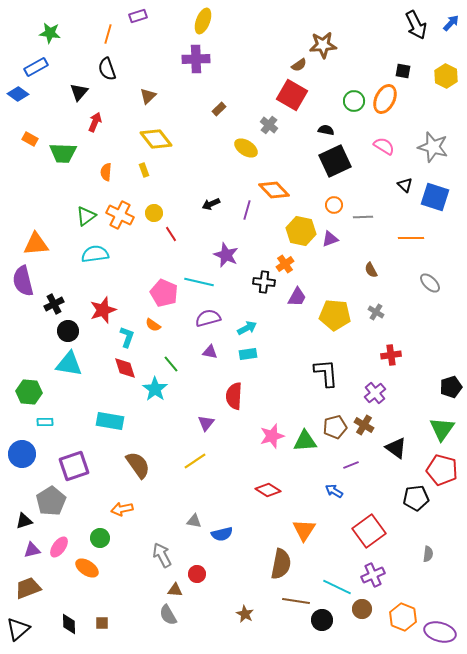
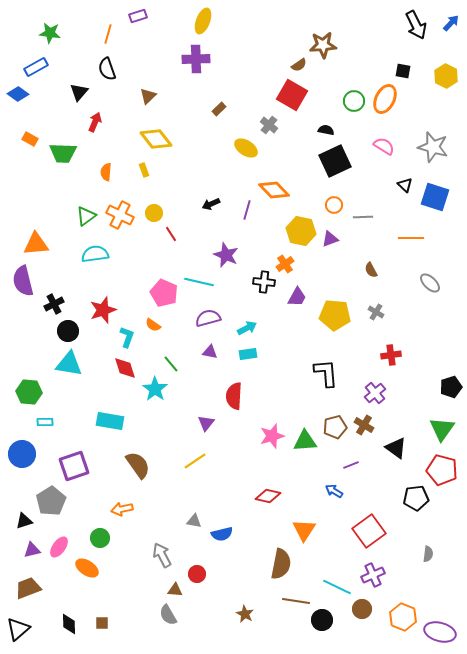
red diamond at (268, 490): moved 6 px down; rotated 20 degrees counterclockwise
